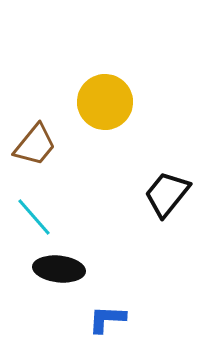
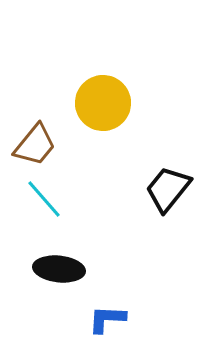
yellow circle: moved 2 px left, 1 px down
black trapezoid: moved 1 px right, 5 px up
cyan line: moved 10 px right, 18 px up
